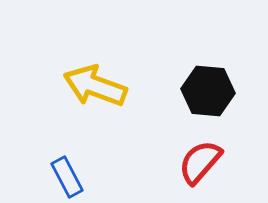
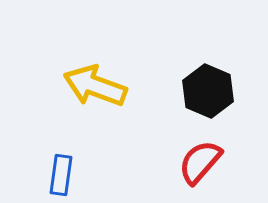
black hexagon: rotated 18 degrees clockwise
blue rectangle: moved 6 px left, 2 px up; rotated 36 degrees clockwise
